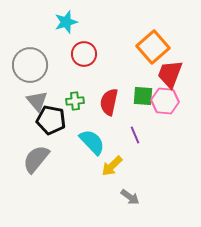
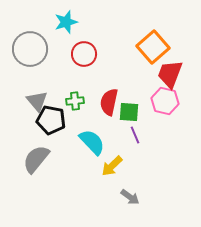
gray circle: moved 16 px up
green square: moved 14 px left, 16 px down
pink hexagon: rotated 8 degrees clockwise
